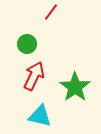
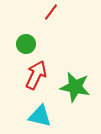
green circle: moved 1 px left
red arrow: moved 2 px right, 1 px up
green star: rotated 24 degrees counterclockwise
